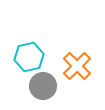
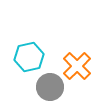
gray circle: moved 7 px right, 1 px down
